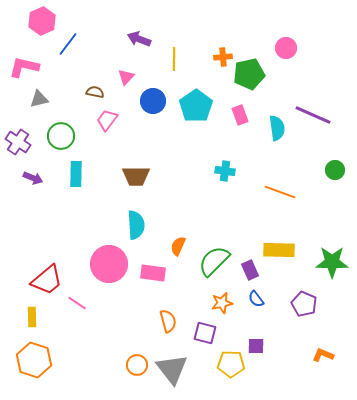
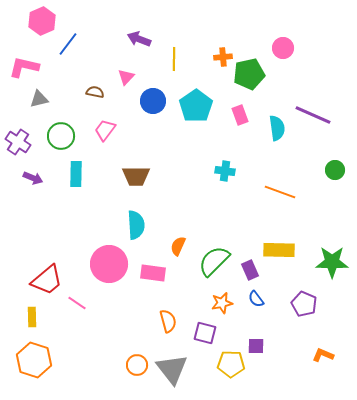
pink circle at (286, 48): moved 3 px left
pink trapezoid at (107, 120): moved 2 px left, 10 px down
